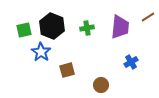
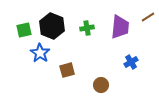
blue star: moved 1 px left, 1 px down
